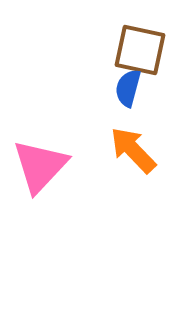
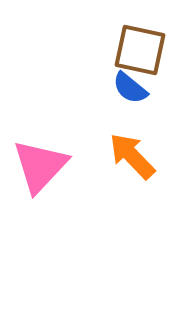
blue semicircle: moved 2 px right; rotated 66 degrees counterclockwise
orange arrow: moved 1 px left, 6 px down
